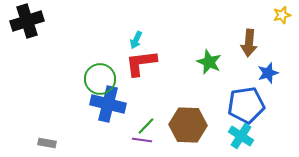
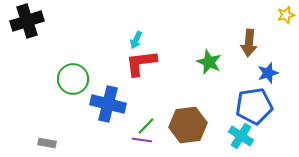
yellow star: moved 4 px right
green circle: moved 27 px left
blue pentagon: moved 8 px right, 1 px down
brown hexagon: rotated 9 degrees counterclockwise
